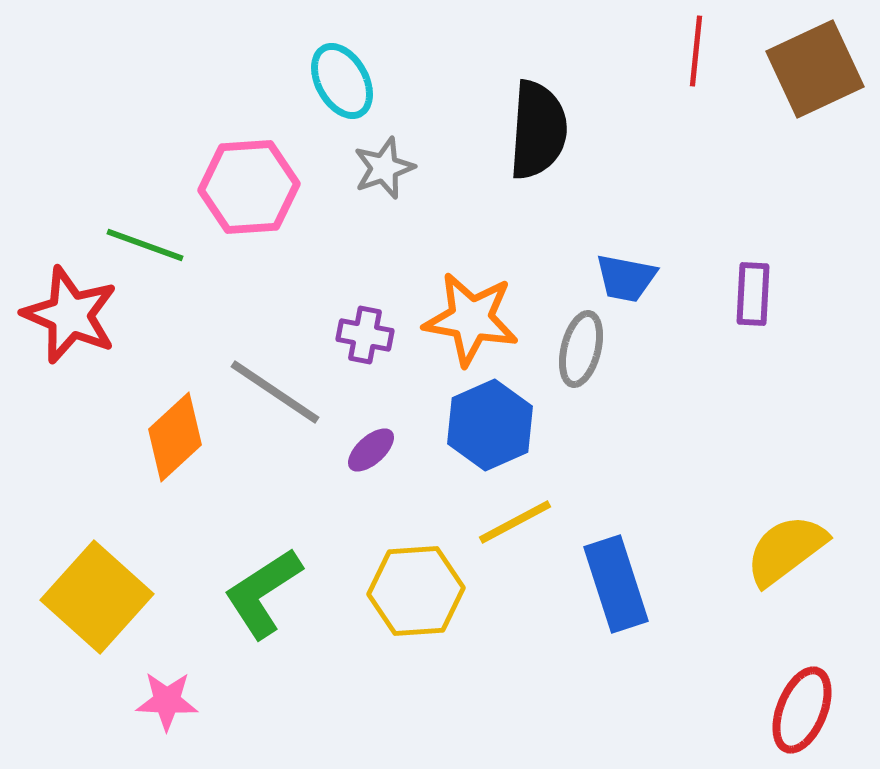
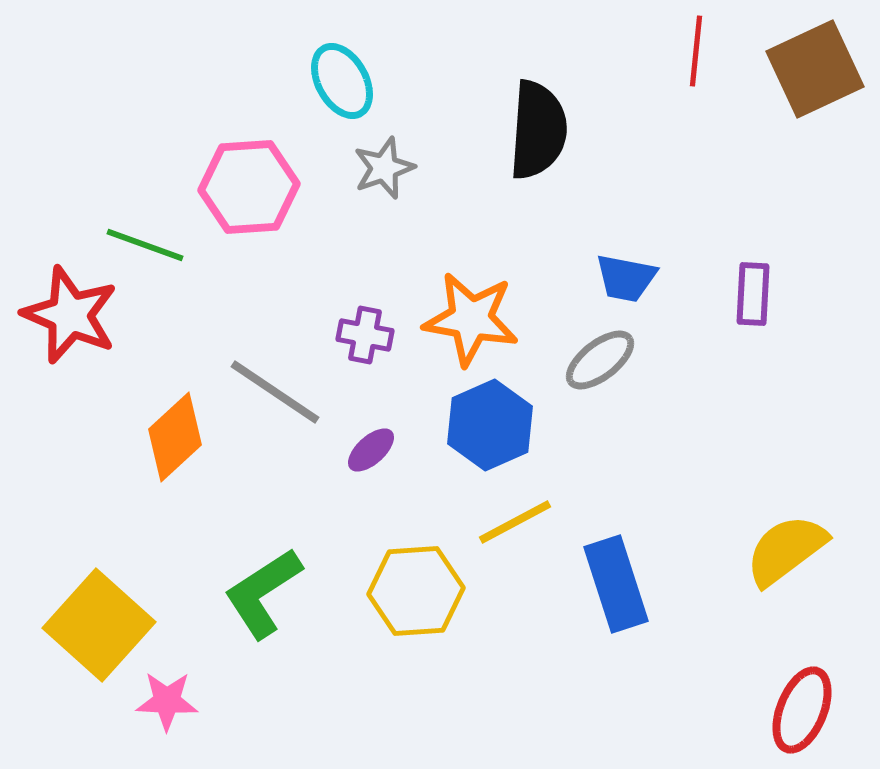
gray ellipse: moved 19 px right, 11 px down; rotated 38 degrees clockwise
yellow square: moved 2 px right, 28 px down
